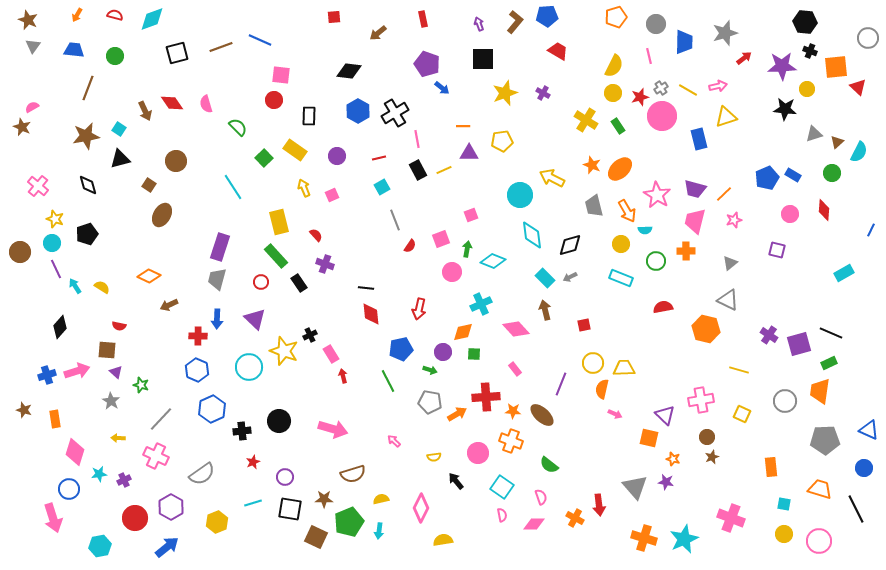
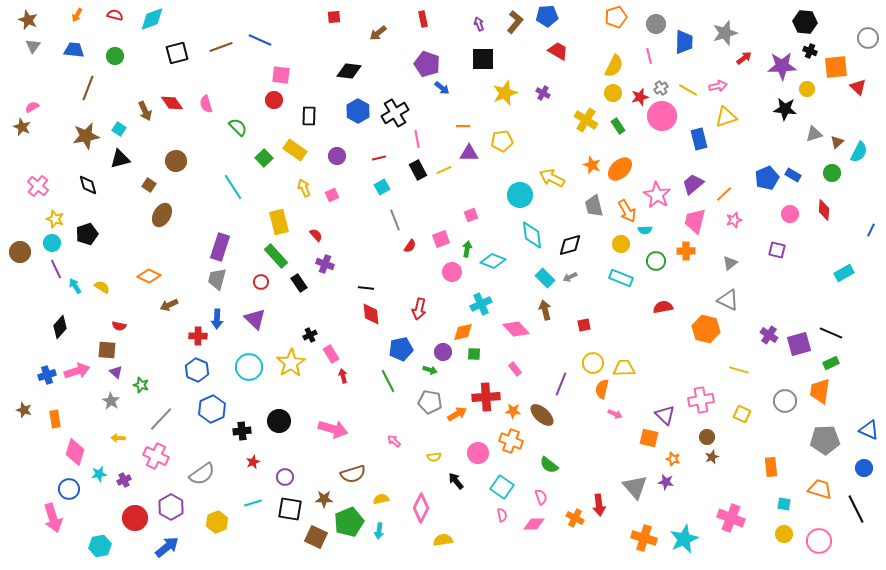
purple trapezoid at (695, 189): moved 2 px left, 5 px up; rotated 125 degrees clockwise
yellow star at (284, 351): moved 7 px right, 12 px down; rotated 20 degrees clockwise
green rectangle at (829, 363): moved 2 px right
